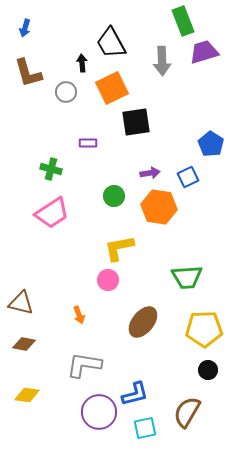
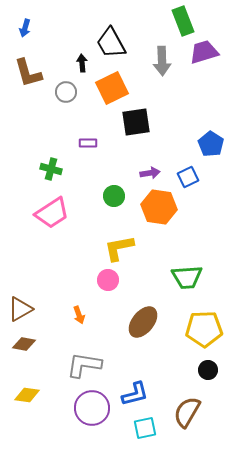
brown triangle: moved 1 px left, 6 px down; rotated 44 degrees counterclockwise
purple circle: moved 7 px left, 4 px up
